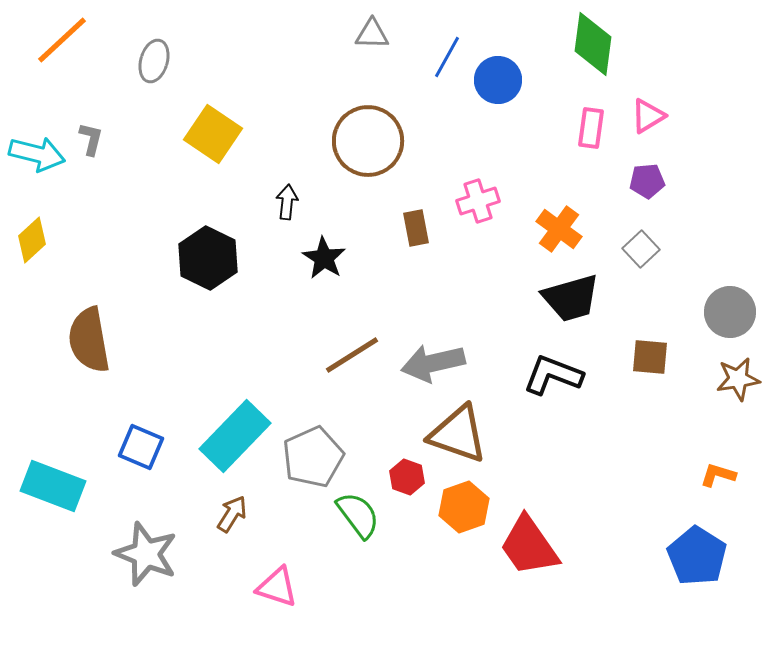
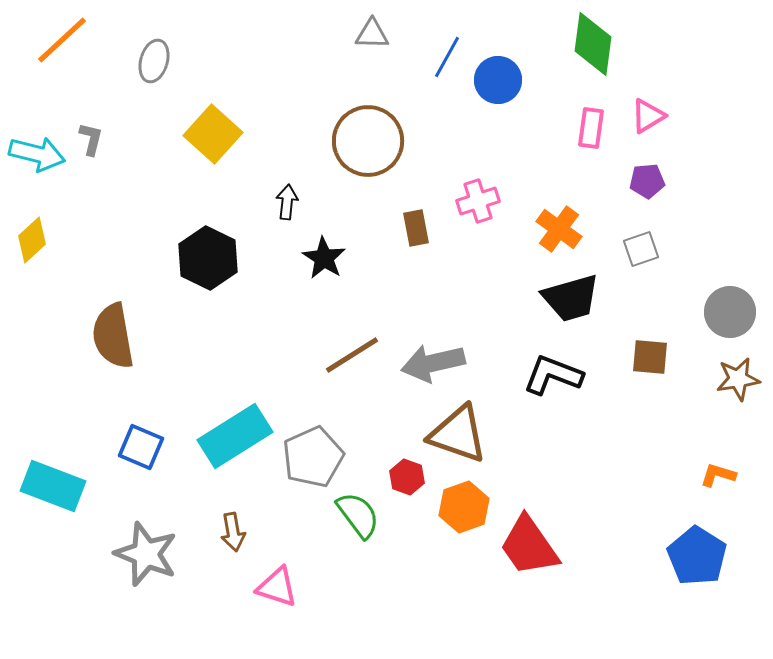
yellow square at (213, 134): rotated 8 degrees clockwise
gray square at (641, 249): rotated 24 degrees clockwise
brown semicircle at (89, 340): moved 24 px right, 4 px up
cyan rectangle at (235, 436): rotated 14 degrees clockwise
brown arrow at (232, 514): moved 1 px right, 18 px down; rotated 138 degrees clockwise
